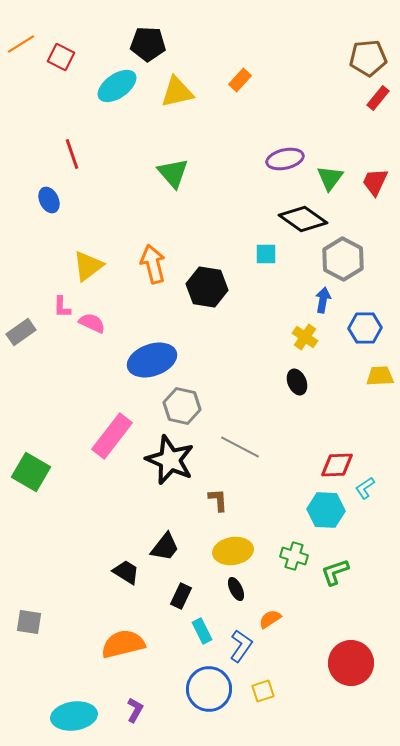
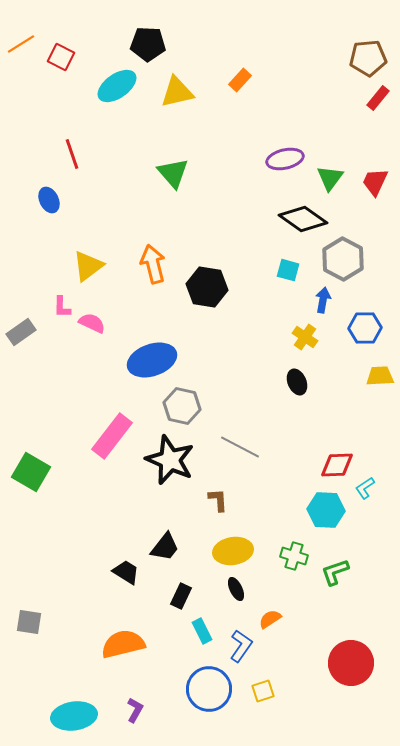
cyan square at (266, 254): moved 22 px right, 16 px down; rotated 15 degrees clockwise
